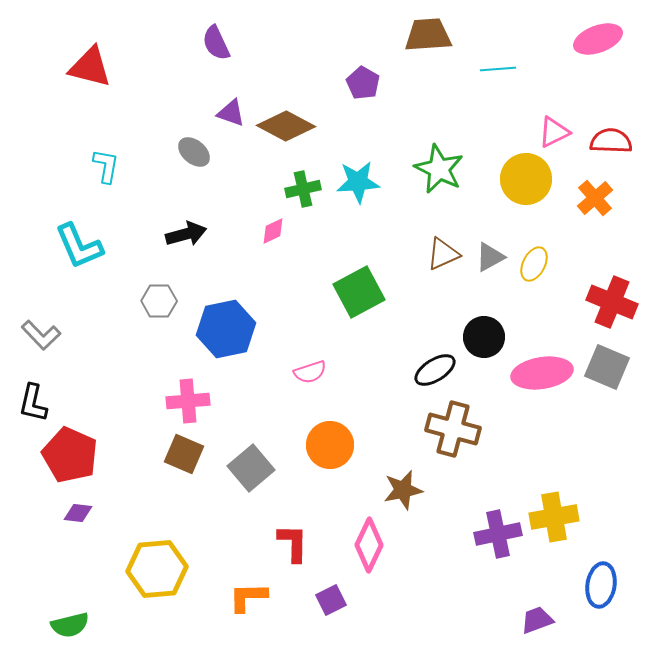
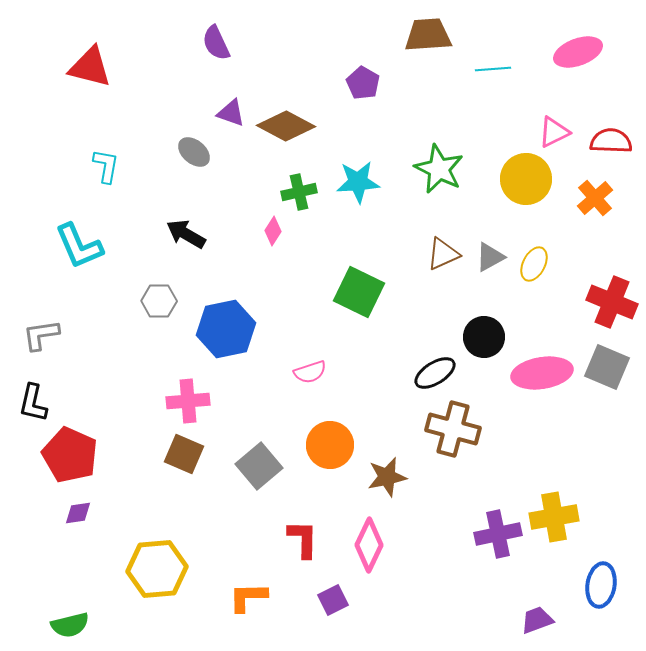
pink ellipse at (598, 39): moved 20 px left, 13 px down
cyan line at (498, 69): moved 5 px left
green cross at (303, 189): moved 4 px left, 3 px down
pink diamond at (273, 231): rotated 32 degrees counterclockwise
black arrow at (186, 234): rotated 135 degrees counterclockwise
green square at (359, 292): rotated 36 degrees counterclockwise
gray L-shape at (41, 335): rotated 126 degrees clockwise
black ellipse at (435, 370): moved 3 px down
gray square at (251, 468): moved 8 px right, 2 px up
brown star at (403, 490): moved 16 px left, 13 px up
purple diamond at (78, 513): rotated 16 degrees counterclockwise
red L-shape at (293, 543): moved 10 px right, 4 px up
purple square at (331, 600): moved 2 px right
